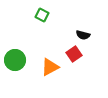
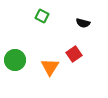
green square: moved 1 px down
black semicircle: moved 12 px up
orange triangle: rotated 30 degrees counterclockwise
